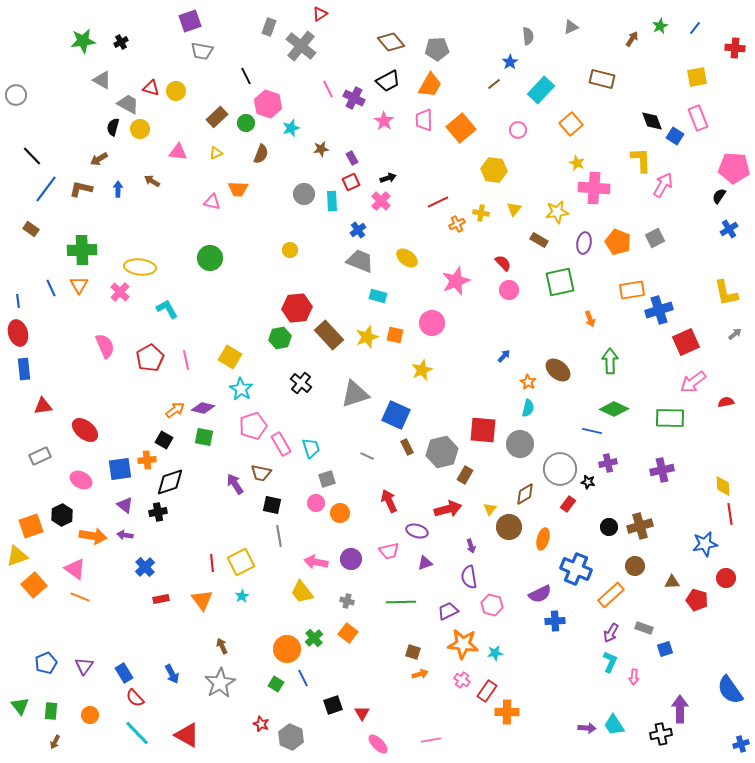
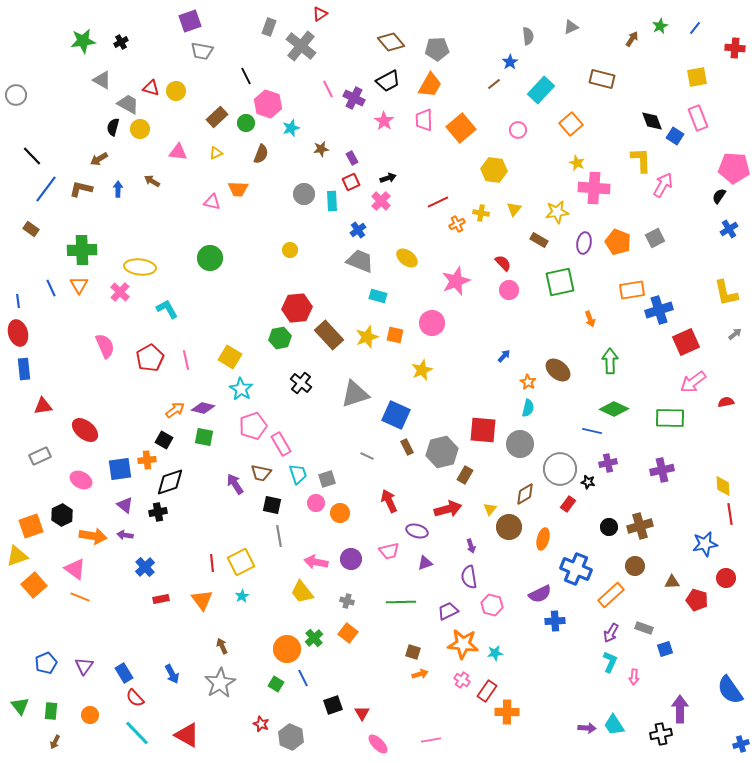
cyan trapezoid at (311, 448): moved 13 px left, 26 px down
